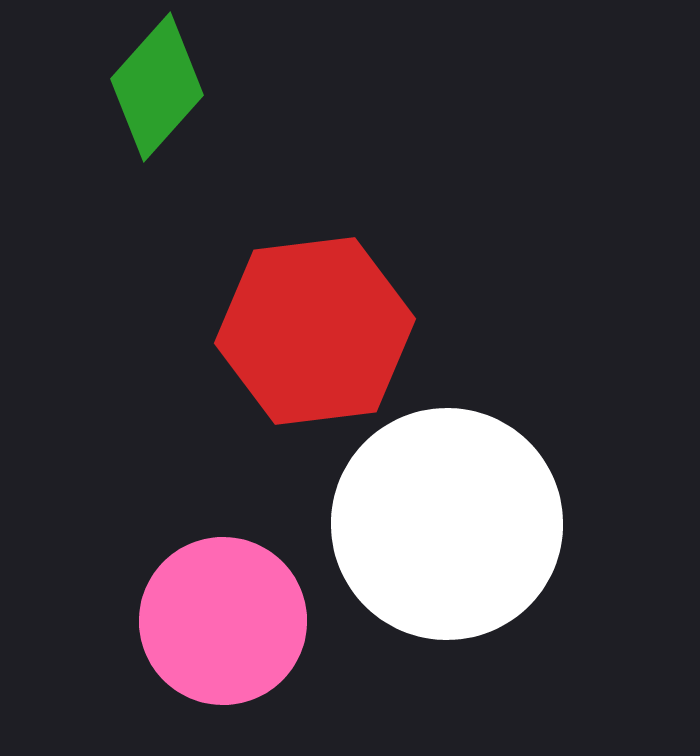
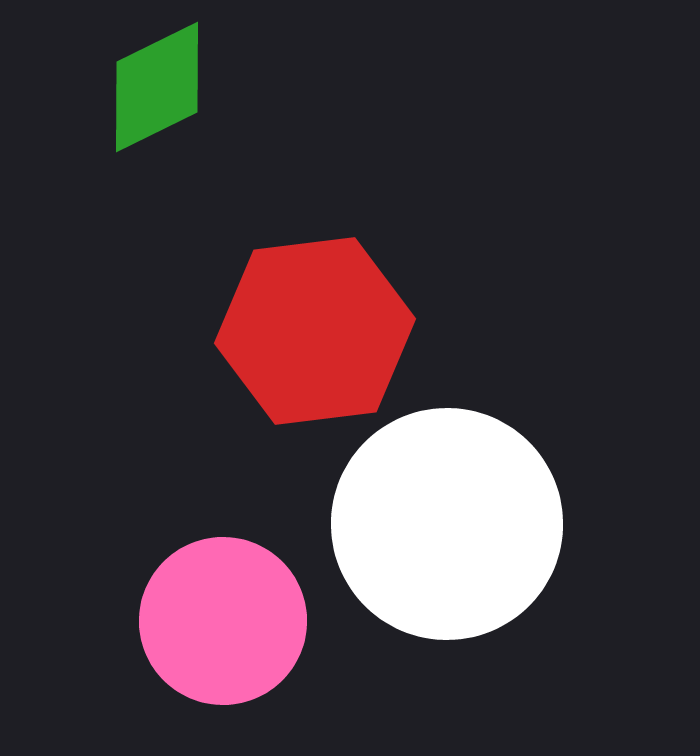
green diamond: rotated 22 degrees clockwise
